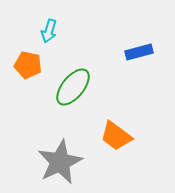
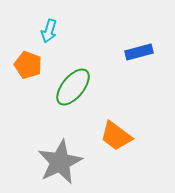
orange pentagon: rotated 8 degrees clockwise
